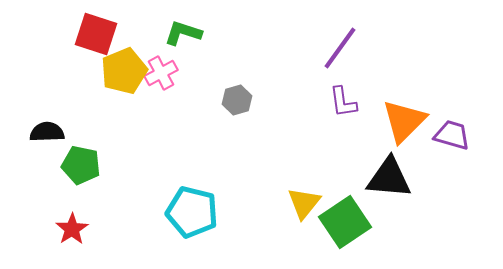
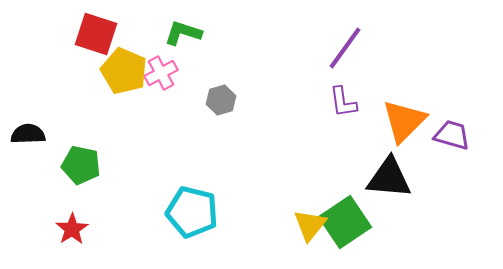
purple line: moved 5 px right
yellow pentagon: rotated 27 degrees counterclockwise
gray hexagon: moved 16 px left
black semicircle: moved 19 px left, 2 px down
yellow triangle: moved 6 px right, 22 px down
